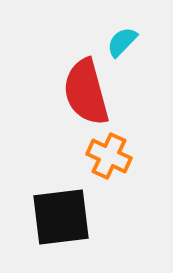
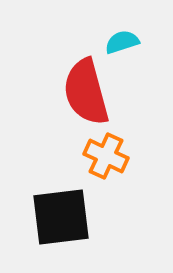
cyan semicircle: rotated 28 degrees clockwise
orange cross: moved 3 px left
